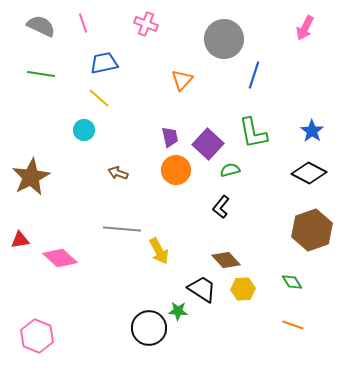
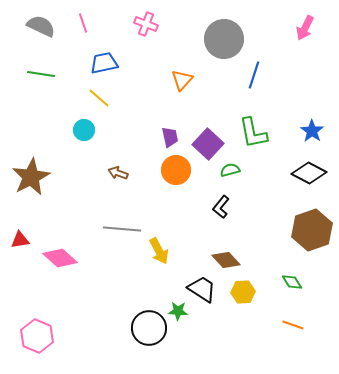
yellow hexagon: moved 3 px down
